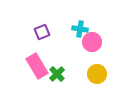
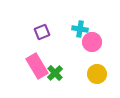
green cross: moved 2 px left, 1 px up
